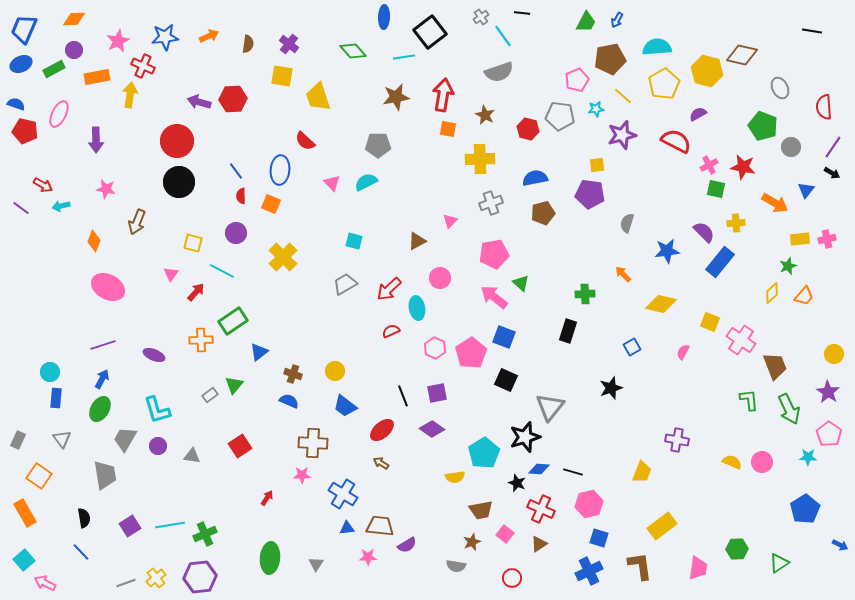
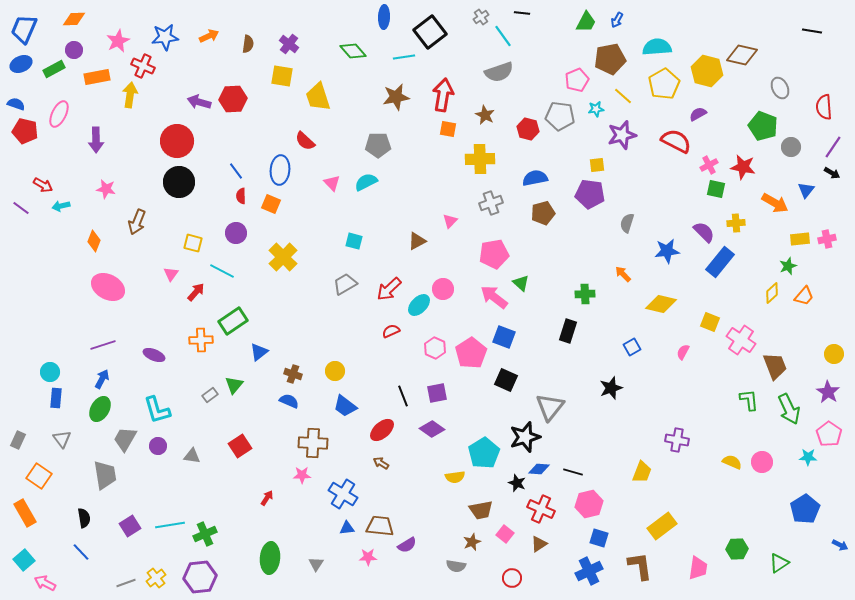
pink circle at (440, 278): moved 3 px right, 11 px down
cyan ellipse at (417, 308): moved 2 px right, 3 px up; rotated 55 degrees clockwise
